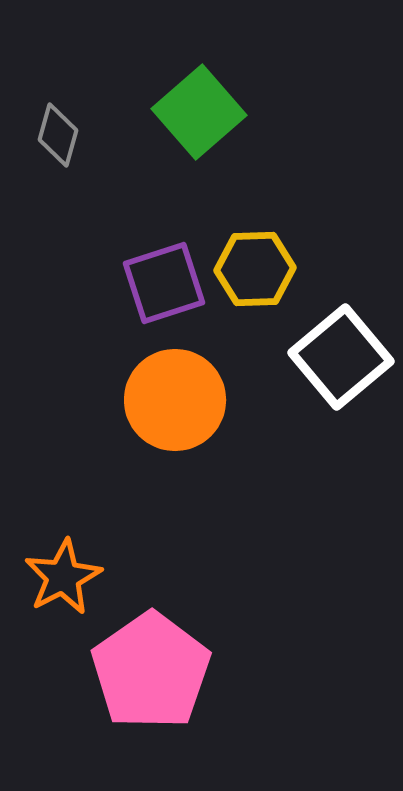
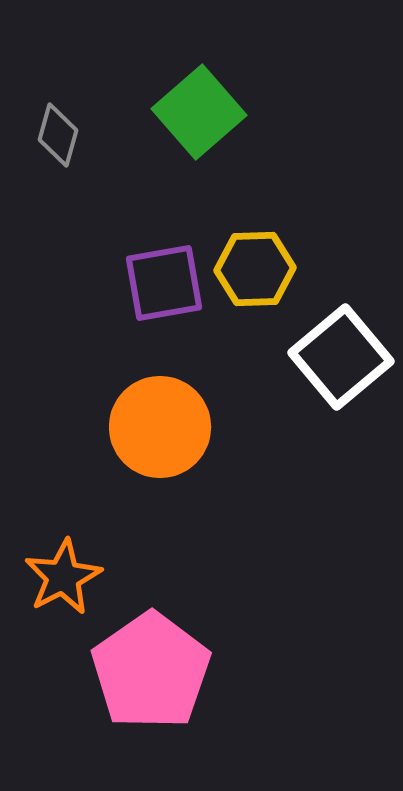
purple square: rotated 8 degrees clockwise
orange circle: moved 15 px left, 27 px down
